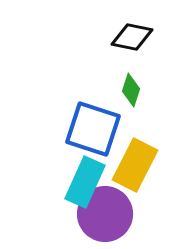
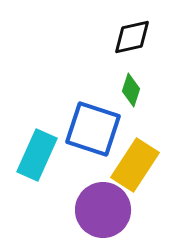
black diamond: rotated 24 degrees counterclockwise
yellow rectangle: rotated 6 degrees clockwise
cyan rectangle: moved 48 px left, 27 px up
purple circle: moved 2 px left, 4 px up
